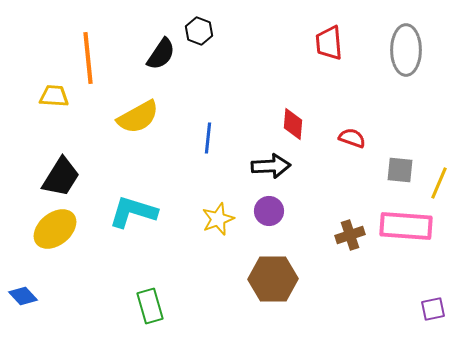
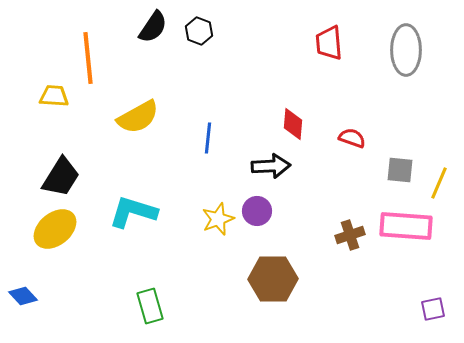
black semicircle: moved 8 px left, 27 px up
purple circle: moved 12 px left
